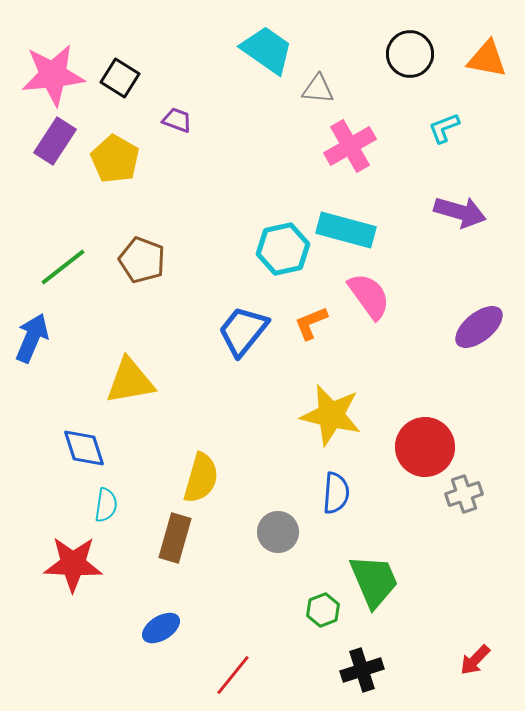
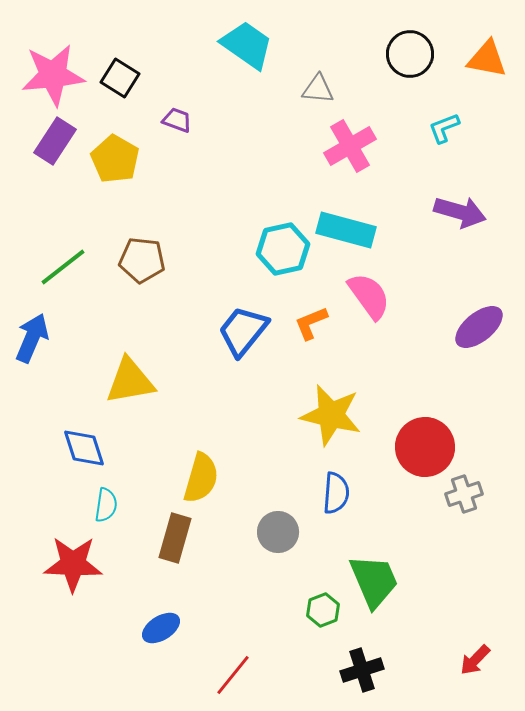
cyan trapezoid: moved 20 px left, 5 px up
brown pentagon: rotated 15 degrees counterclockwise
